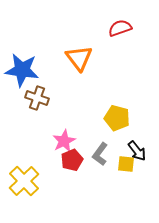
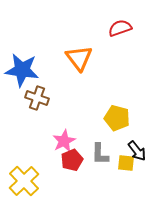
gray L-shape: rotated 35 degrees counterclockwise
yellow square: moved 1 px up
